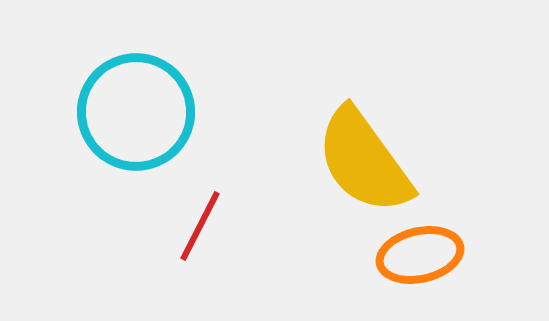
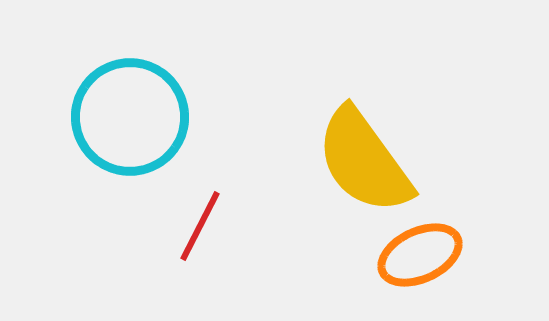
cyan circle: moved 6 px left, 5 px down
orange ellipse: rotated 12 degrees counterclockwise
